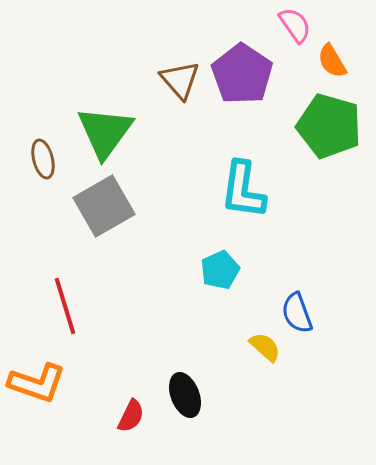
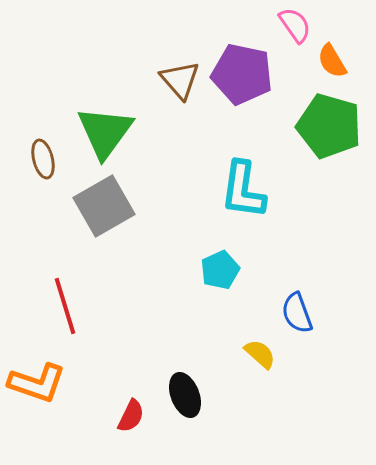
purple pentagon: rotated 22 degrees counterclockwise
yellow semicircle: moved 5 px left, 7 px down
